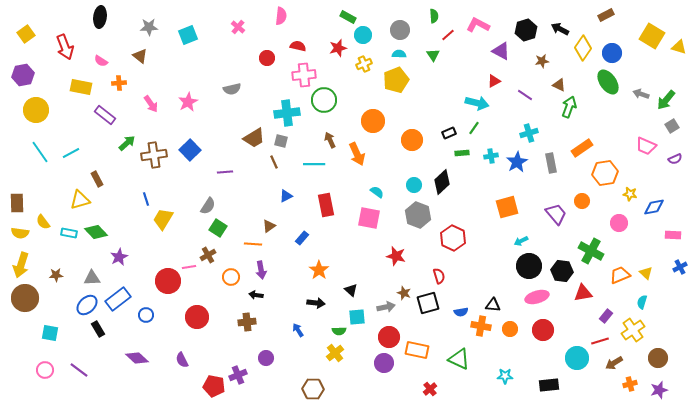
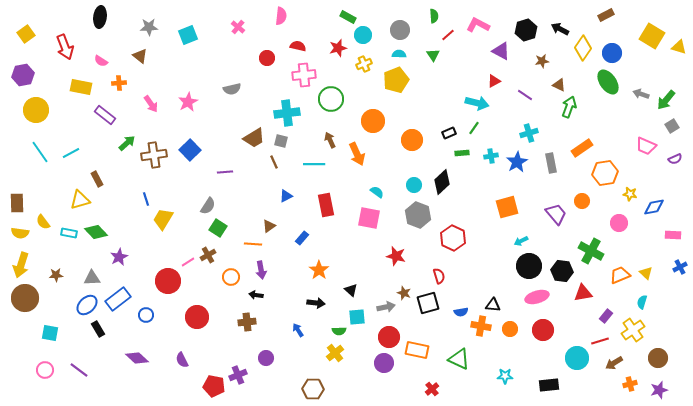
green circle at (324, 100): moved 7 px right, 1 px up
pink line at (189, 267): moved 1 px left, 5 px up; rotated 24 degrees counterclockwise
red cross at (430, 389): moved 2 px right
